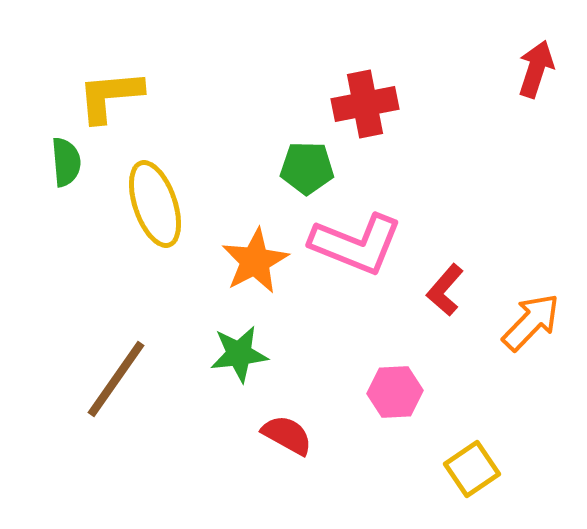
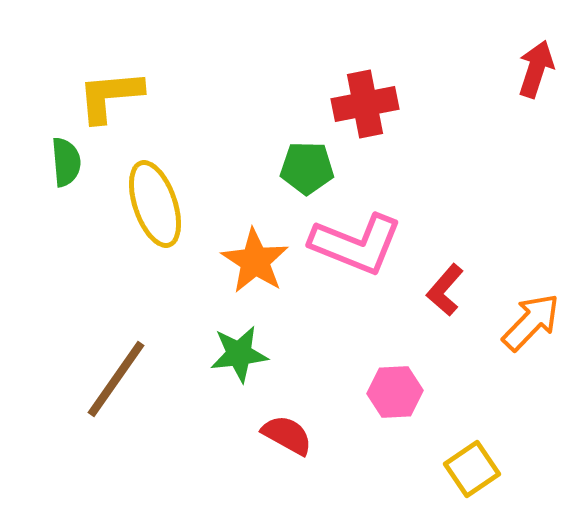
orange star: rotated 12 degrees counterclockwise
